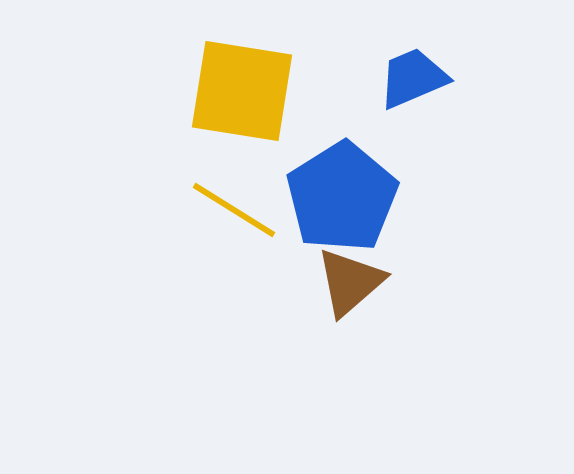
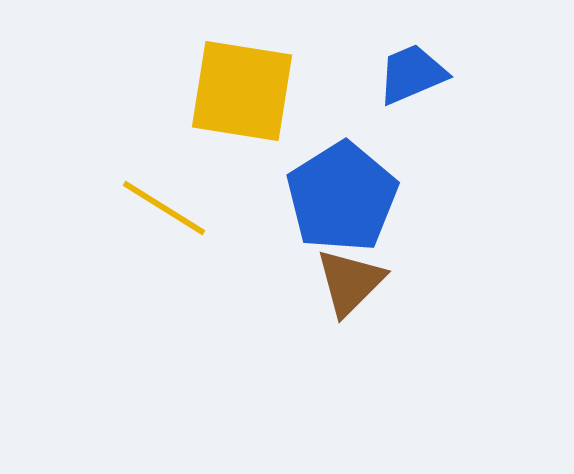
blue trapezoid: moved 1 px left, 4 px up
yellow line: moved 70 px left, 2 px up
brown triangle: rotated 4 degrees counterclockwise
